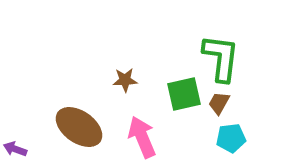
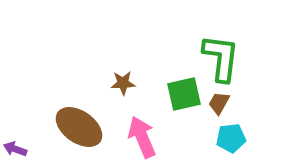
brown star: moved 2 px left, 3 px down
